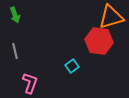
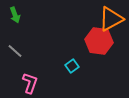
orange triangle: moved 2 px down; rotated 12 degrees counterclockwise
gray line: rotated 35 degrees counterclockwise
